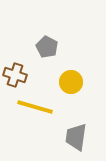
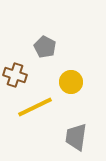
gray pentagon: moved 2 px left
yellow line: rotated 42 degrees counterclockwise
